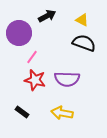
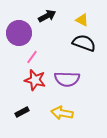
black rectangle: rotated 64 degrees counterclockwise
